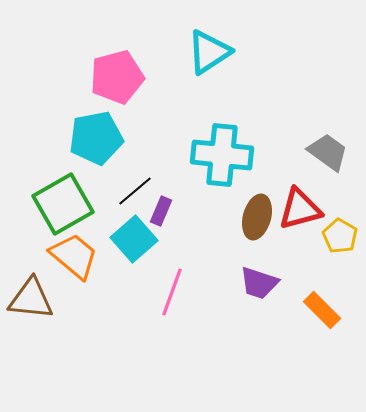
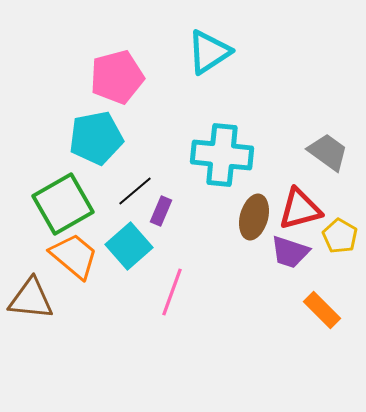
brown ellipse: moved 3 px left
cyan square: moved 5 px left, 7 px down
purple trapezoid: moved 31 px right, 31 px up
